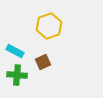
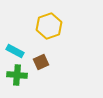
brown square: moved 2 px left
